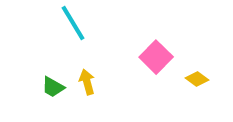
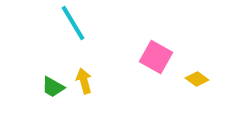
pink square: rotated 16 degrees counterclockwise
yellow arrow: moved 3 px left, 1 px up
